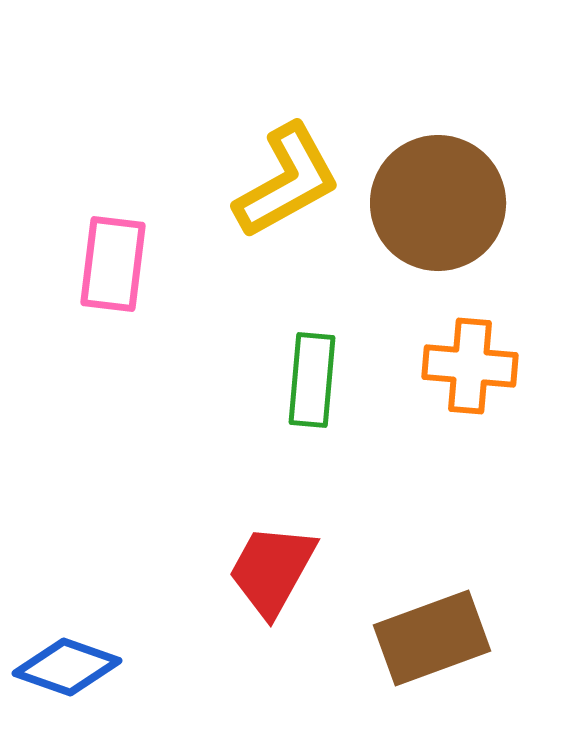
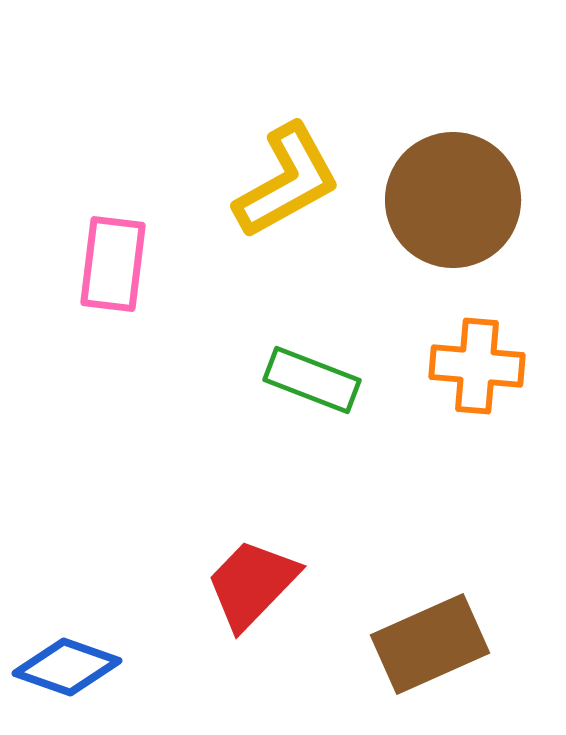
brown circle: moved 15 px right, 3 px up
orange cross: moved 7 px right
green rectangle: rotated 74 degrees counterclockwise
red trapezoid: moved 20 px left, 14 px down; rotated 15 degrees clockwise
brown rectangle: moved 2 px left, 6 px down; rotated 4 degrees counterclockwise
